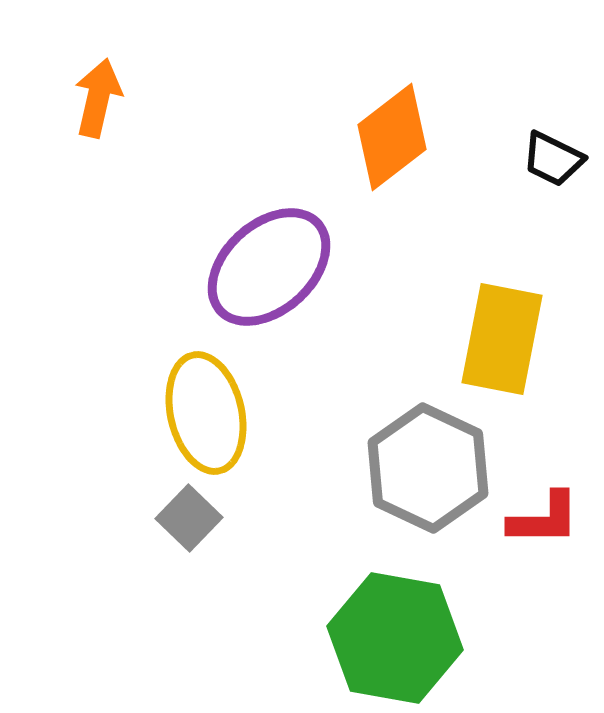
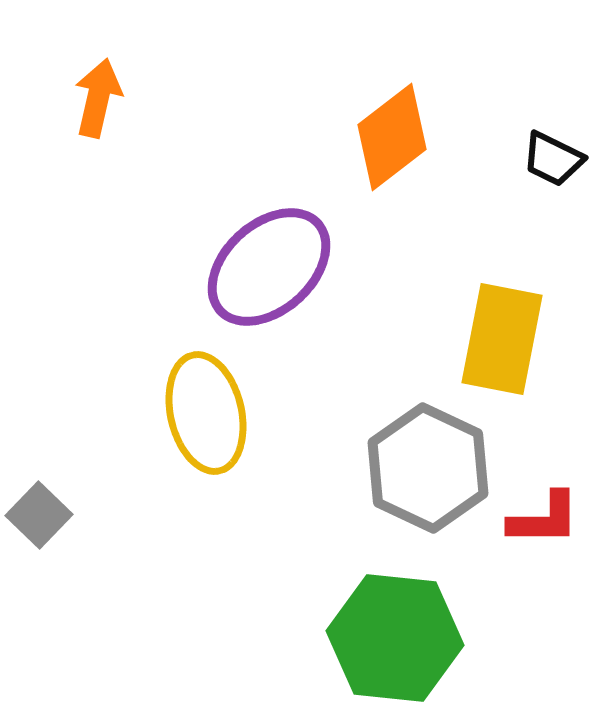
gray square: moved 150 px left, 3 px up
green hexagon: rotated 4 degrees counterclockwise
